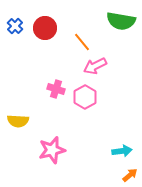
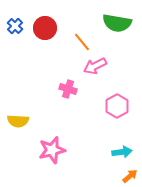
green semicircle: moved 4 px left, 2 px down
pink cross: moved 12 px right
pink hexagon: moved 32 px right, 9 px down
cyan arrow: moved 1 px down
orange arrow: moved 1 px down
